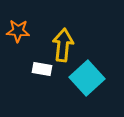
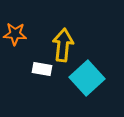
orange star: moved 3 px left, 3 px down
